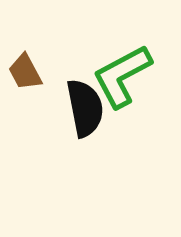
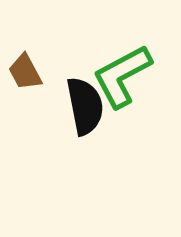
black semicircle: moved 2 px up
